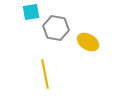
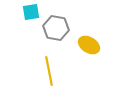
yellow ellipse: moved 1 px right, 3 px down
yellow line: moved 4 px right, 3 px up
